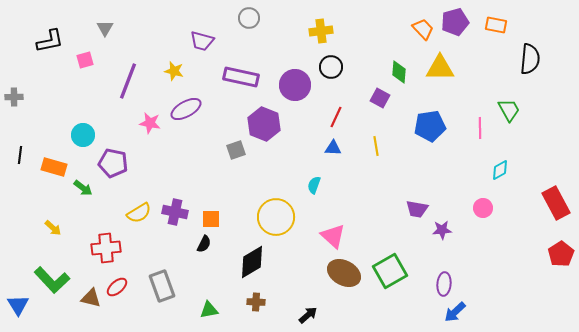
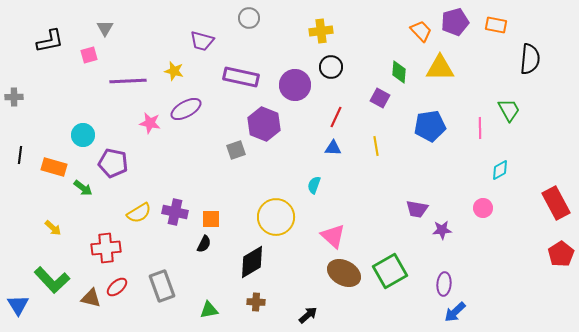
orange trapezoid at (423, 29): moved 2 px left, 2 px down
pink square at (85, 60): moved 4 px right, 5 px up
purple line at (128, 81): rotated 66 degrees clockwise
